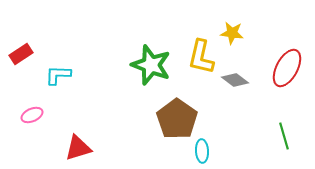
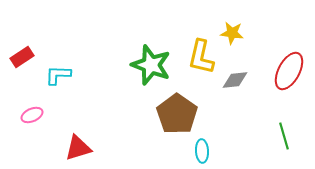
red rectangle: moved 1 px right, 3 px down
red ellipse: moved 2 px right, 3 px down
gray diamond: rotated 44 degrees counterclockwise
brown pentagon: moved 5 px up
